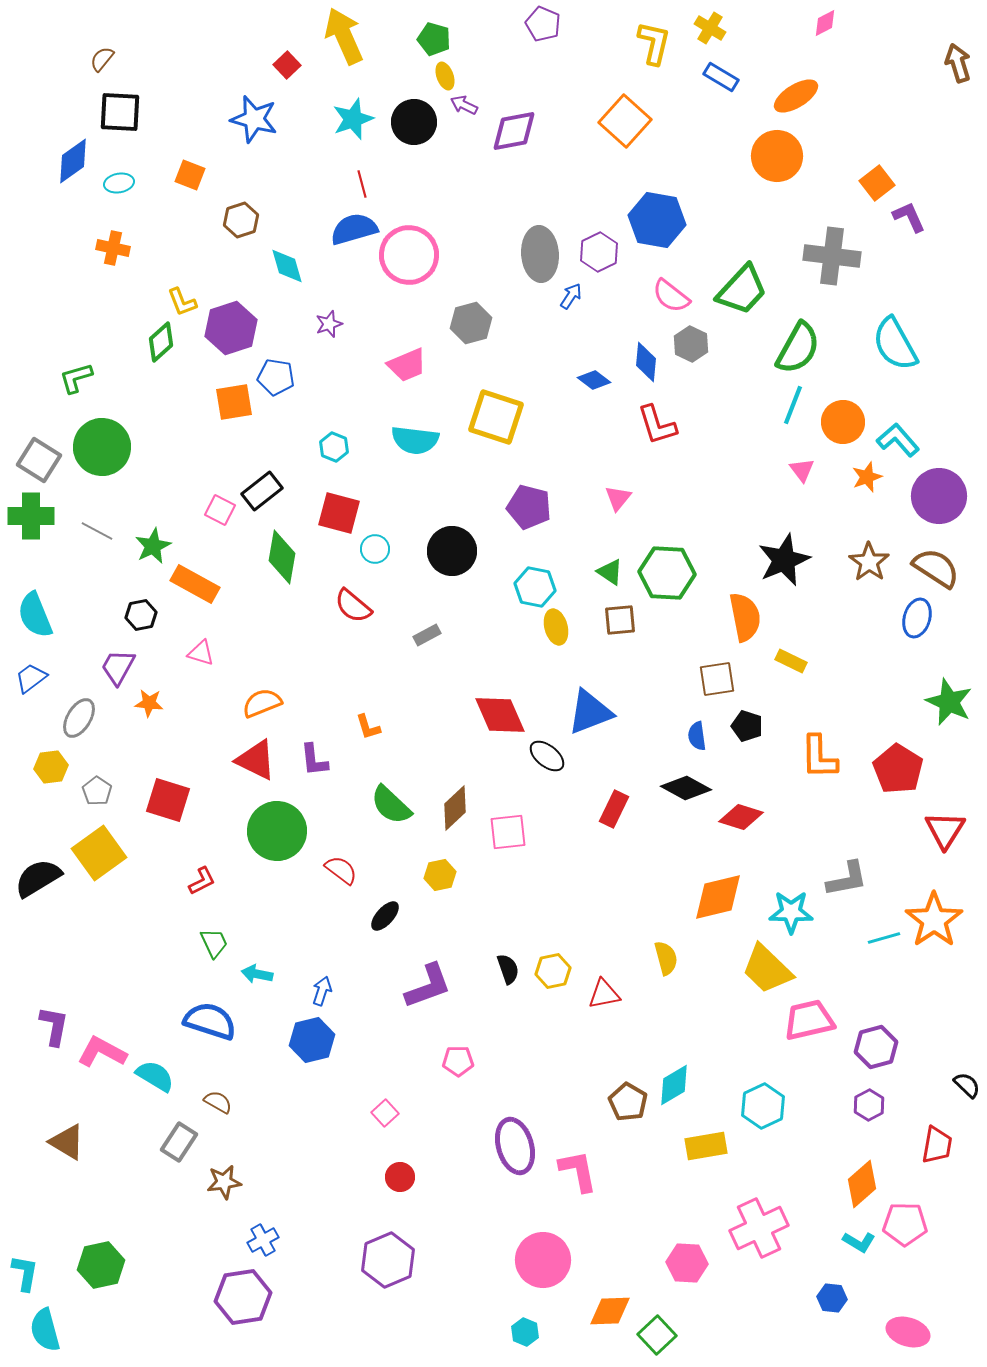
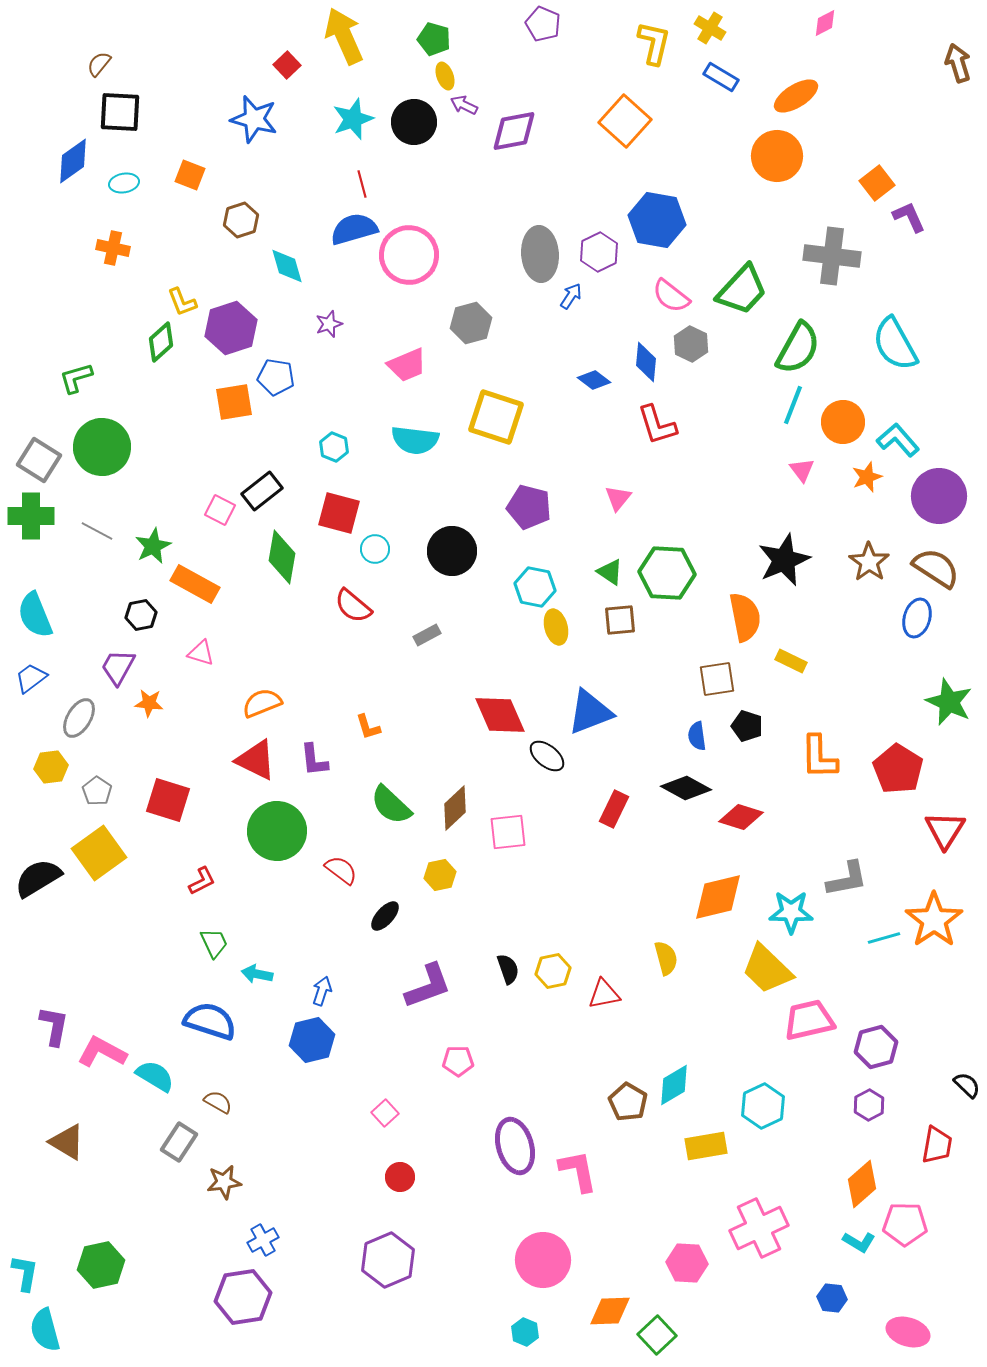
brown semicircle at (102, 59): moved 3 px left, 5 px down
cyan ellipse at (119, 183): moved 5 px right
